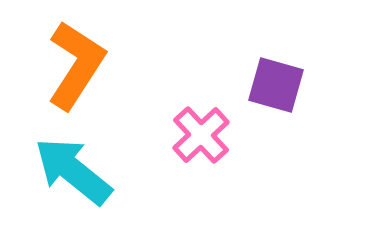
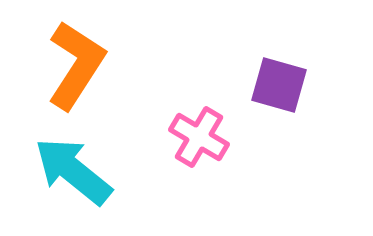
purple square: moved 3 px right
pink cross: moved 2 px left, 2 px down; rotated 16 degrees counterclockwise
